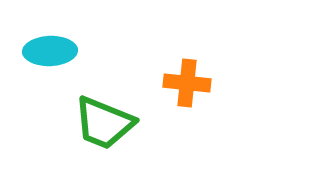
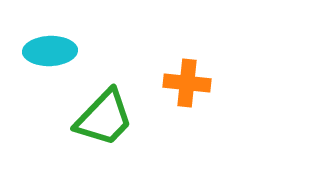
green trapezoid: moved 5 px up; rotated 68 degrees counterclockwise
